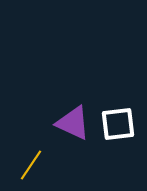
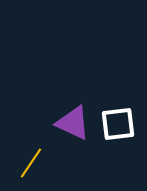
yellow line: moved 2 px up
